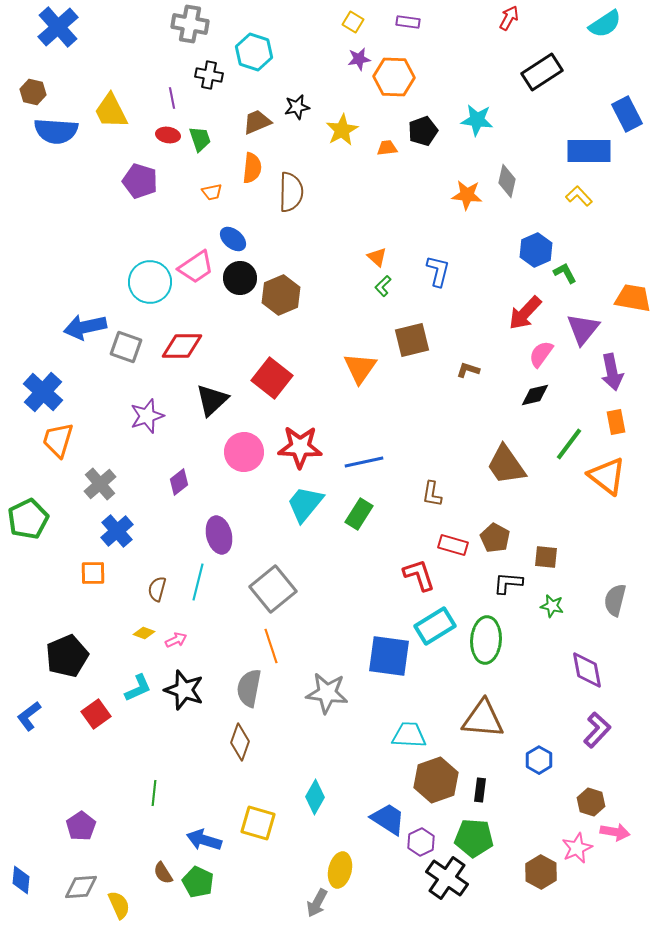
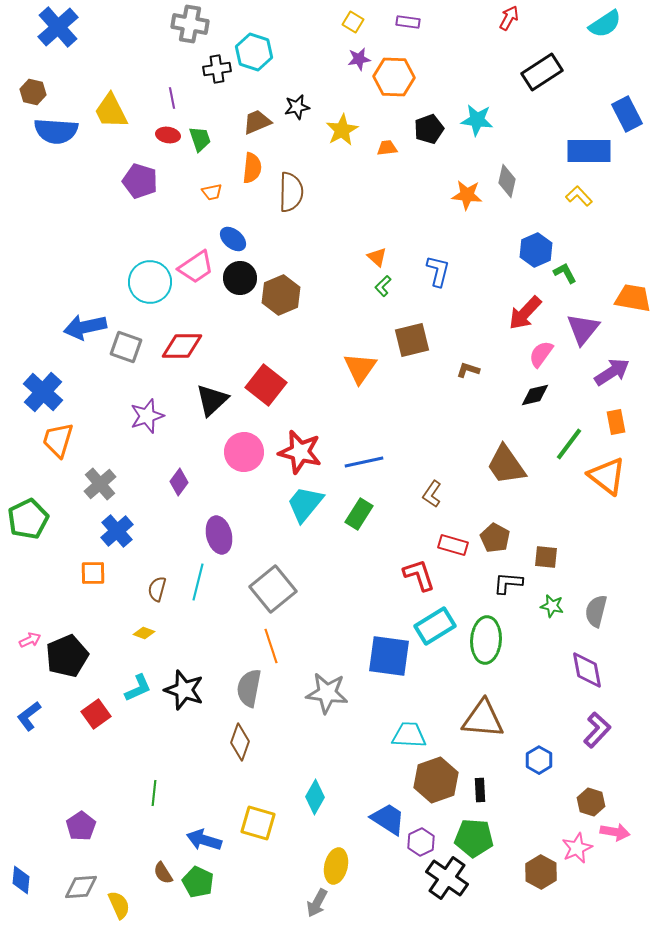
black cross at (209, 75): moved 8 px right, 6 px up; rotated 20 degrees counterclockwise
black pentagon at (423, 131): moved 6 px right, 2 px up
purple arrow at (612, 372): rotated 111 degrees counterclockwise
red square at (272, 378): moved 6 px left, 7 px down
red star at (300, 447): moved 5 px down; rotated 12 degrees clockwise
purple diamond at (179, 482): rotated 16 degrees counterclockwise
brown L-shape at (432, 494): rotated 24 degrees clockwise
gray semicircle at (615, 600): moved 19 px left, 11 px down
pink arrow at (176, 640): moved 146 px left
black rectangle at (480, 790): rotated 10 degrees counterclockwise
yellow ellipse at (340, 870): moved 4 px left, 4 px up
